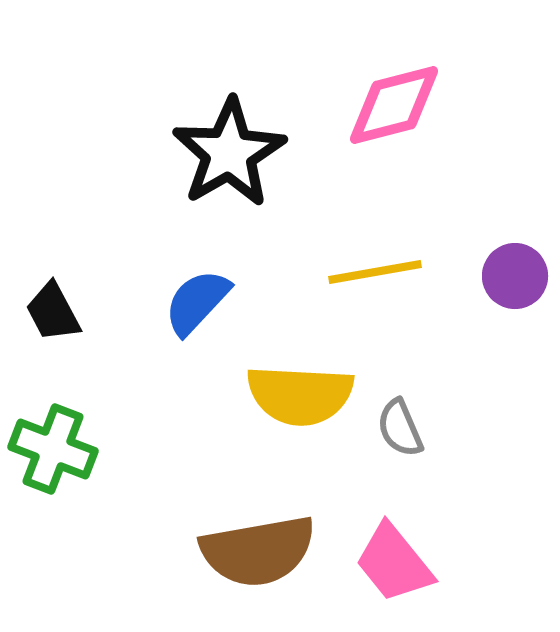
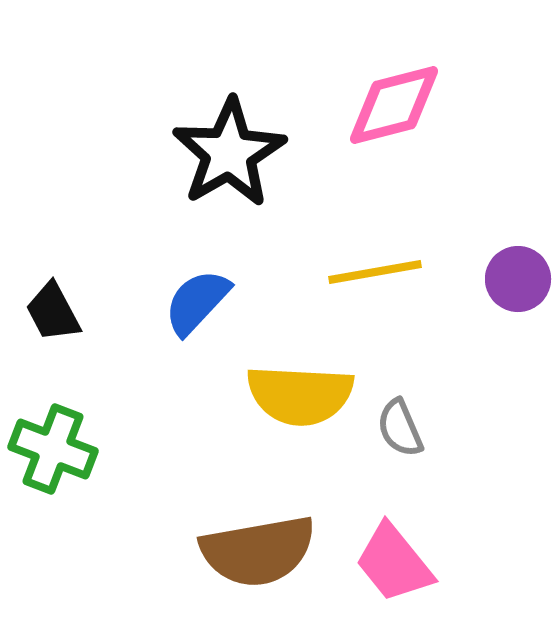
purple circle: moved 3 px right, 3 px down
